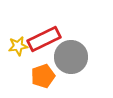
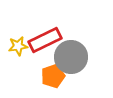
red rectangle: moved 1 px right, 1 px down
orange pentagon: moved 10 px right
